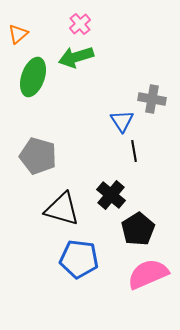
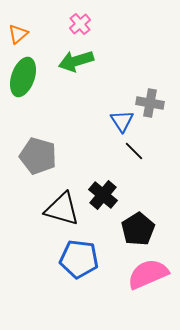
green arrow: moved 4 px down
green ellipse: moved 10 px left
gray cross: moved 2 px left, 4 px down
black line: rotated 35 degrees counterclockwise
black cross: moved 8 px left
